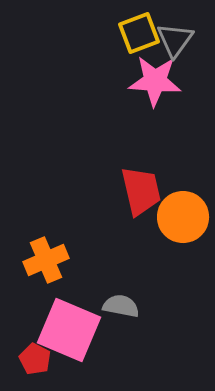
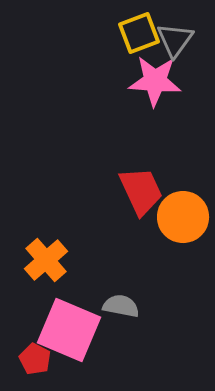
red trapezoid: rotated 12 degrees counterclockwise
orange cross: rotated 18 degrees counterclockwise
